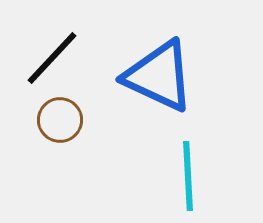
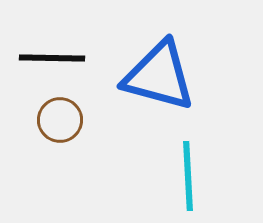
black line: rotated 48 degrees clockwise
blue triangle: rotated 10 degrees counterclockwise
